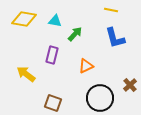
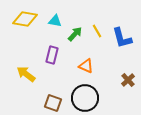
yellow line: moved 14 px left, 21 px down; rotated 48 degrees clockwise
yellow diamond: moved 1 px right
blue L-shape: moved 7 px right
orange triangle: rotated 49 degrees clockwise
brown cross: moved 2 px left, 5 px up
black circle: moved 15 px left
